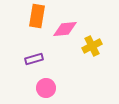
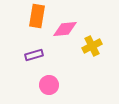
purple rectangle: moved 4 px up
pink circle: moved 3 px right, 3 px up
